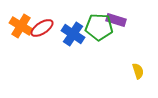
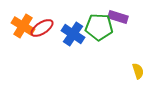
purple rectangle: moved 2 px right, 3 px up
orange cross: moved 2 px right
